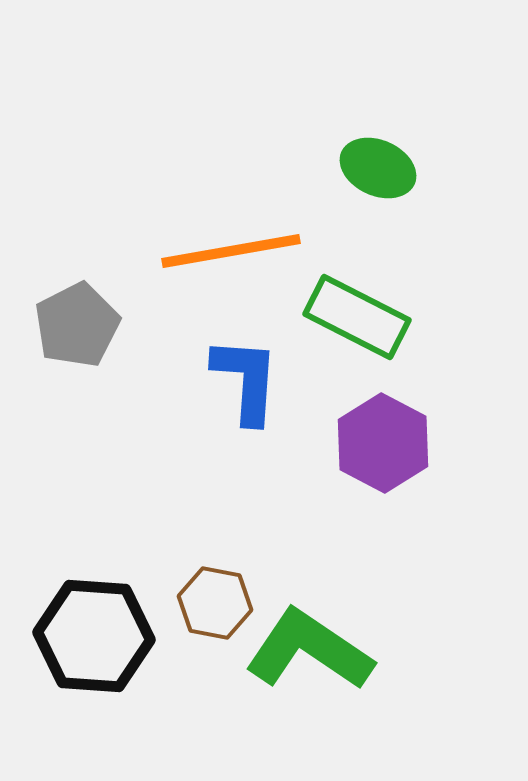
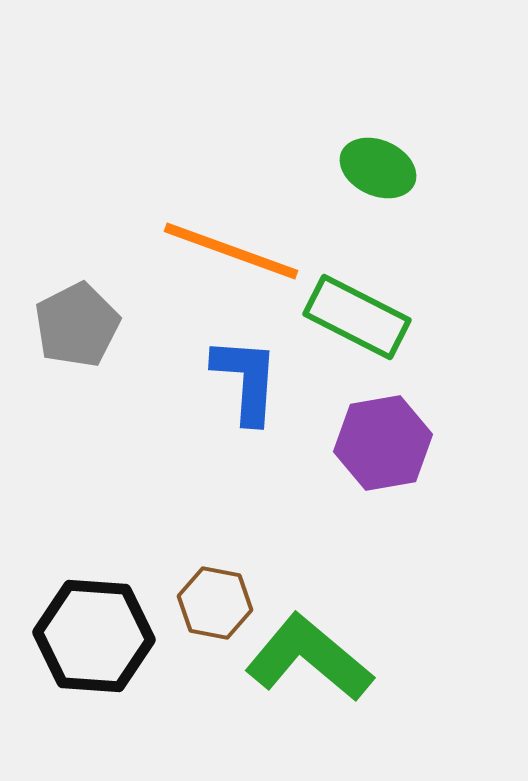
orange line: rotated 30 degrees clockwise
purple hexagon: rotated 22 degrees clockwise
green L-shape: moved 8 px down; rotated 6 degrees clockwise
